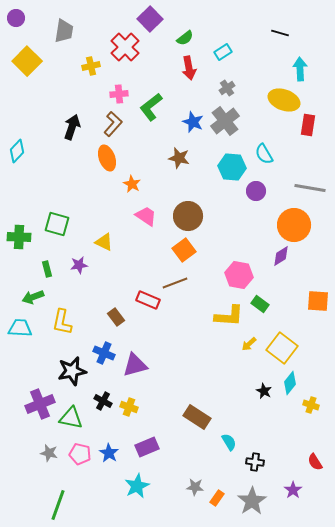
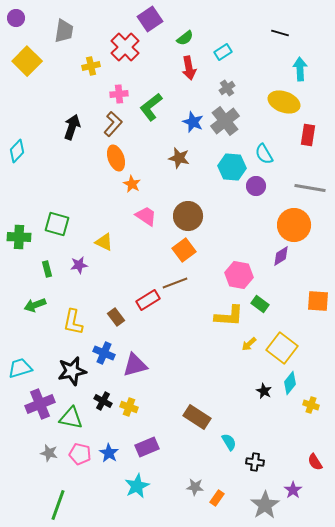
purple square at (150, 19): rotated 10 degrees clockwise
yellow ellipse at (284, 100): moved 2 px down
red rectangle at (308, 125): moved 10 px down
orange ellipse at (107, 158): moved 9 px right
purple circle at (256, 191): moved 5 px up
green arrow at (33, 297): moved 2 px right, 8 px down
red rectangle at (148, 300): rotated 55 degrees counterclockwise
yellow L-shape at (62, 322): moved 11 px right
cyan trapezoid at (20, 328): moved 40 px down; rotated 20 degrees counterclockwise
gray star at (252, 501): moved 13 px right, 4 px down
